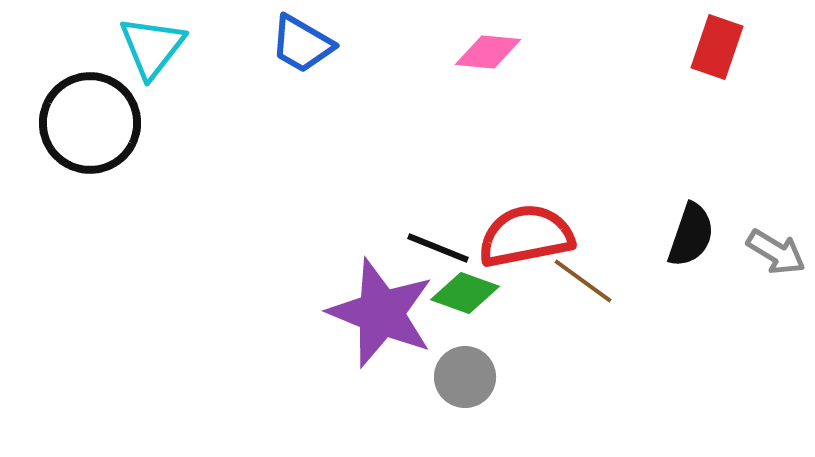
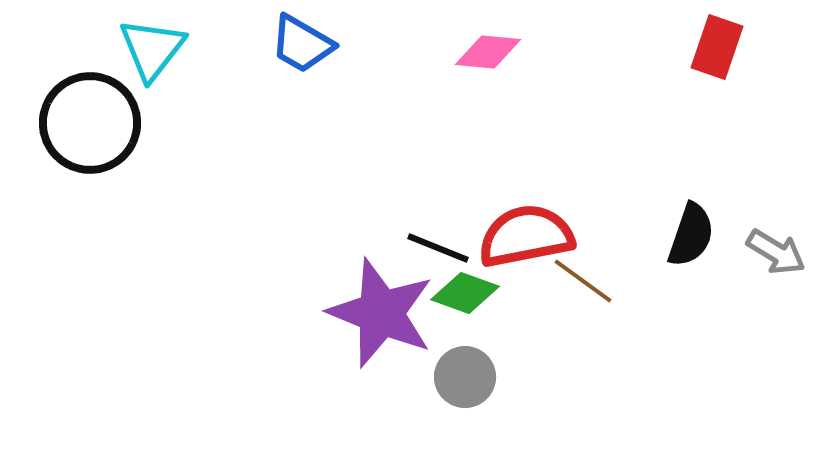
cyan triangle: moved 2 px down
